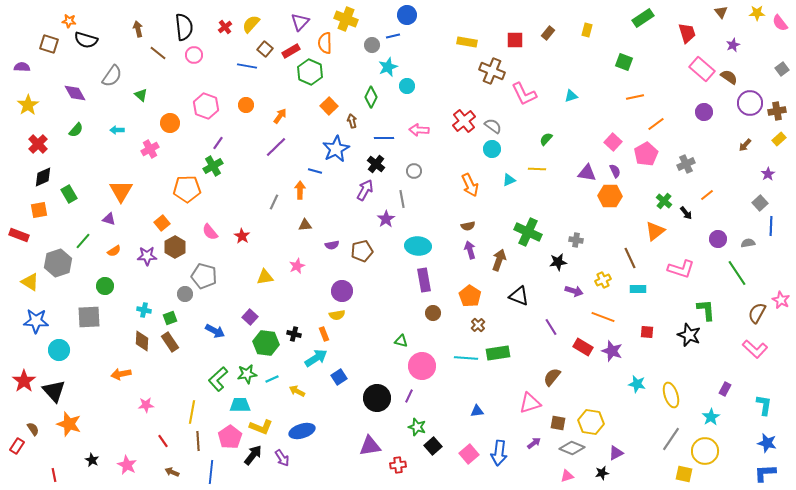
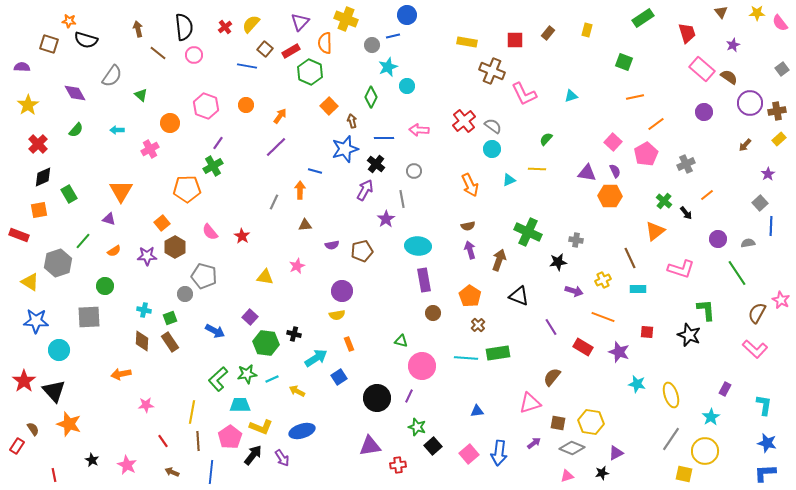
blue star at (336, 149): moved 9 px right; rotated 12 degrees clockwise
yellow triangle at (265, 277): rotated 18 degrees clockwise
orange rectangle at (324, 334): moved 25 px right, 10 px down
purple star at (612, 351): moved 7 px right, 1 px down
